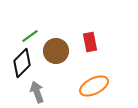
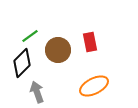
brown circle: moved 2 px right, 1 px up
